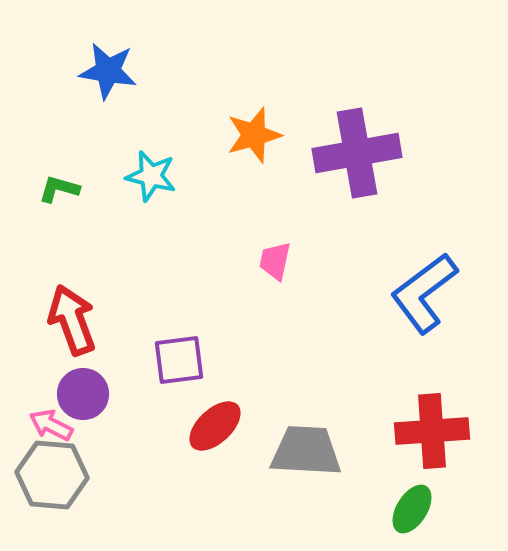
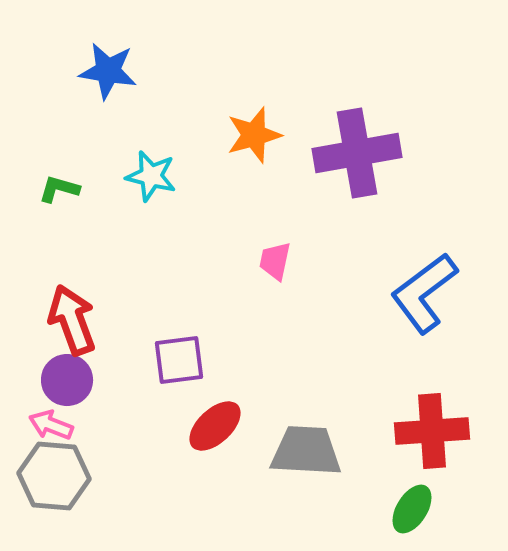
purple circle: moved 16 px left, 14 px up
pink arrow: rotated 6 degrees counterclockwise
gray hexagon: moved 2 px right, 1 px down
